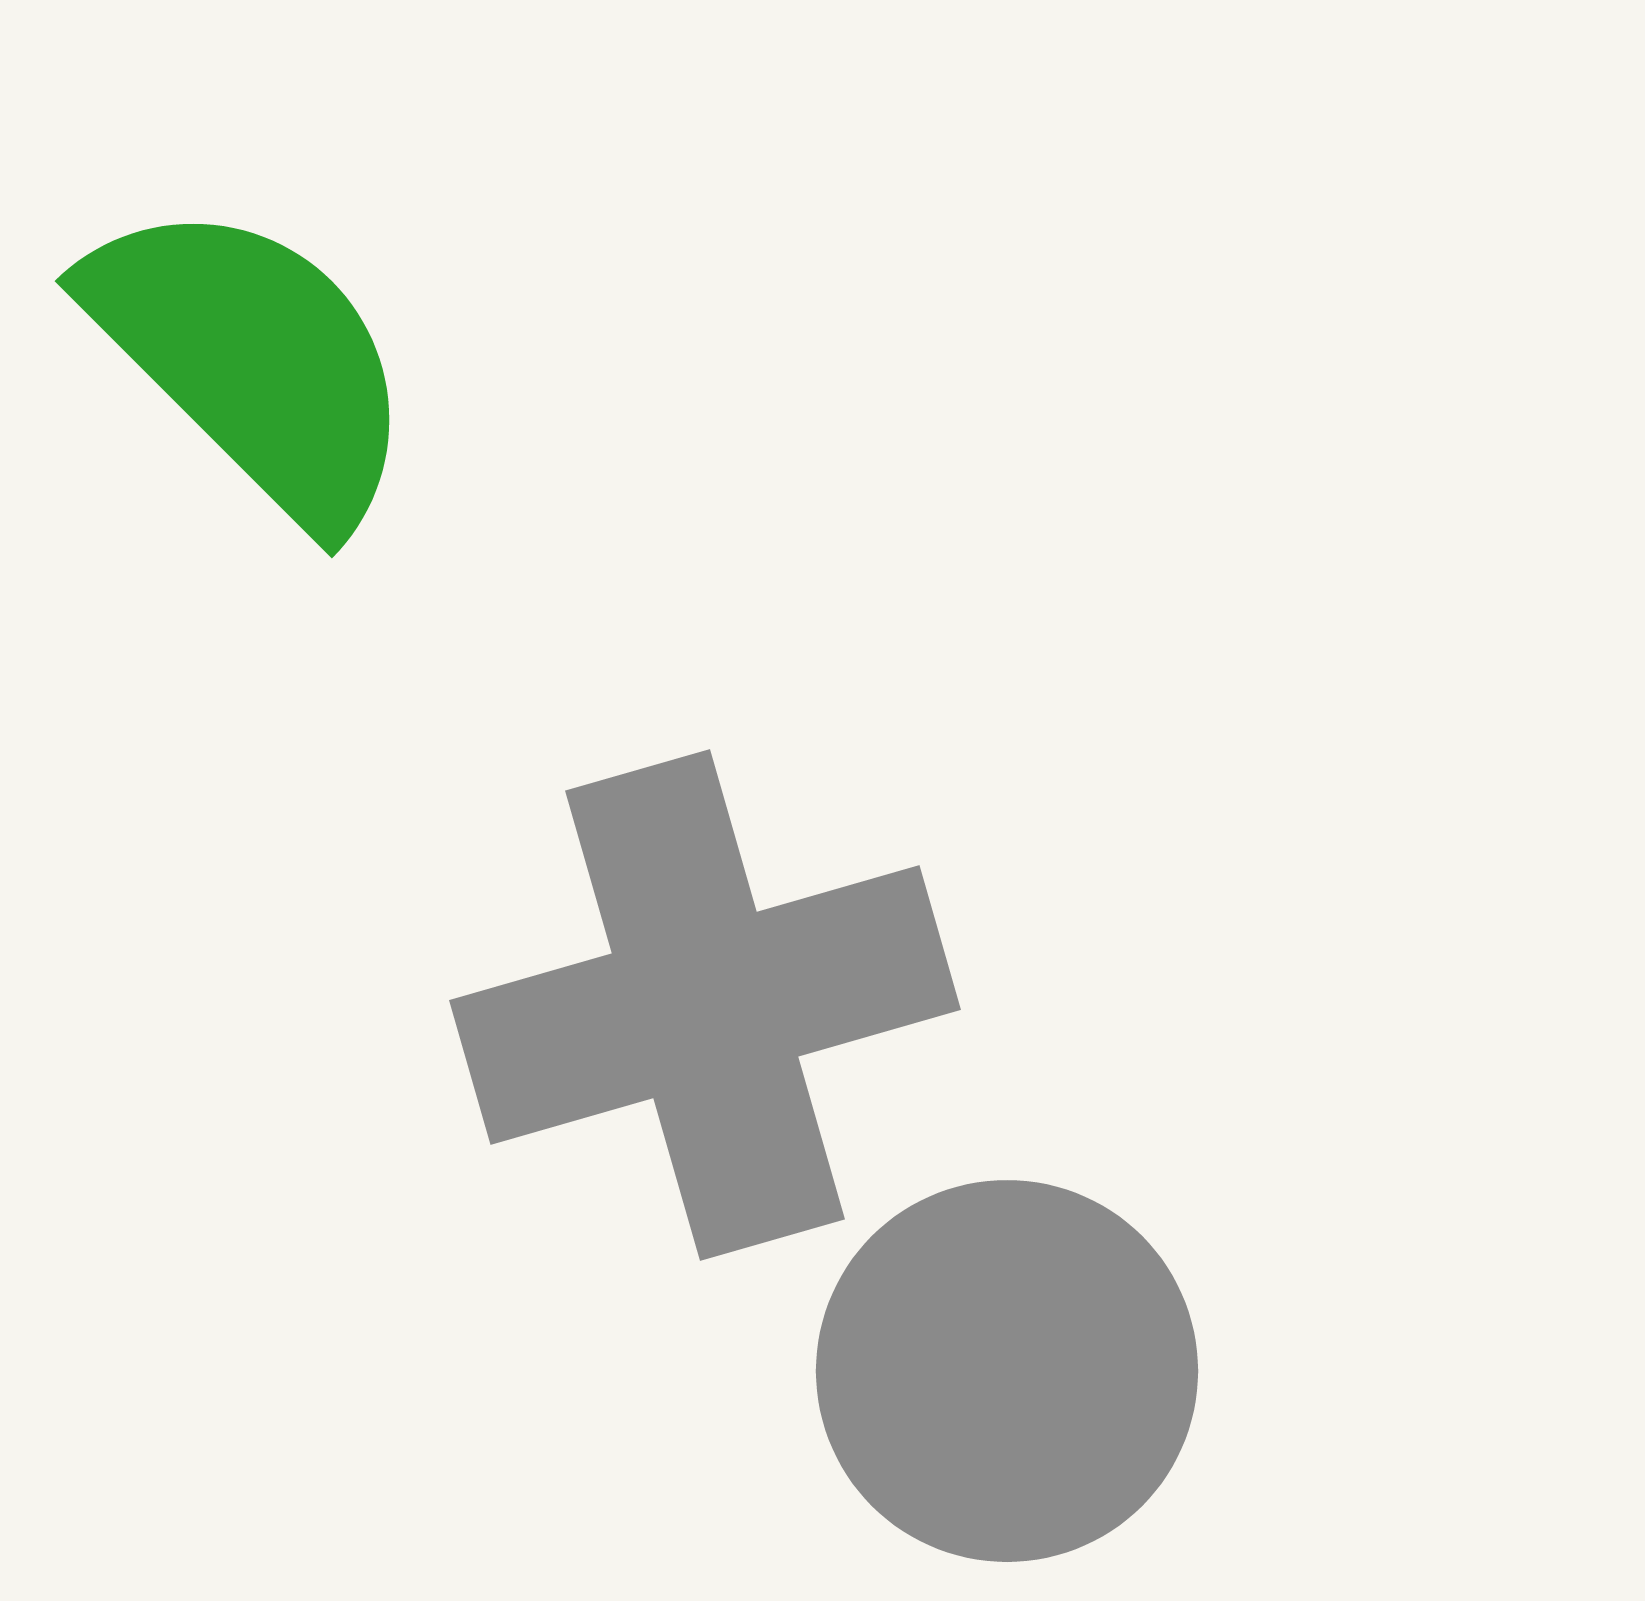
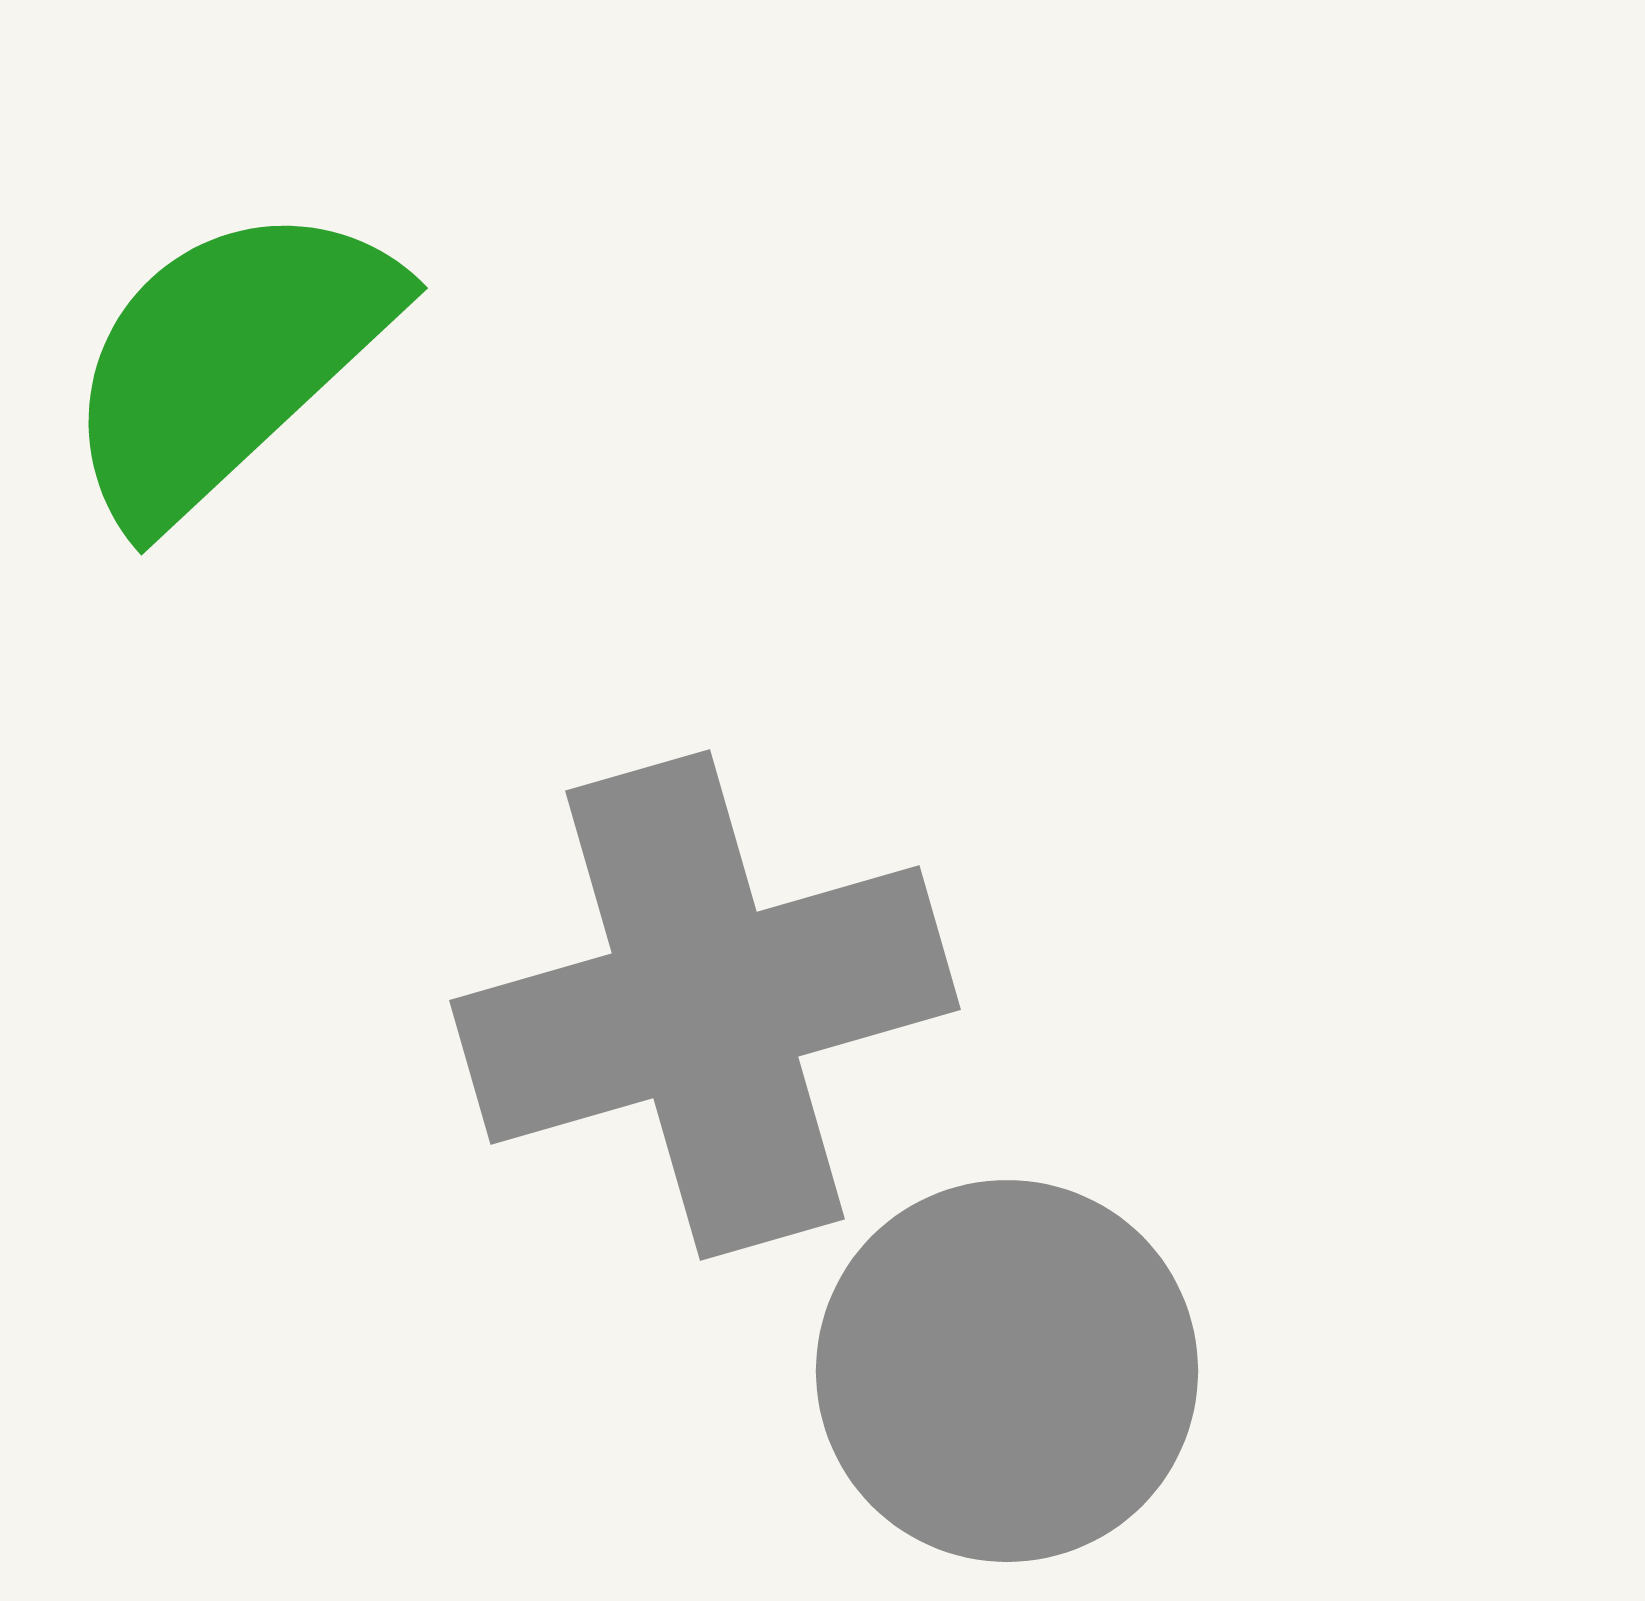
green semicircle: moved 24 px left; rotated 88 degrees counterclockwise
